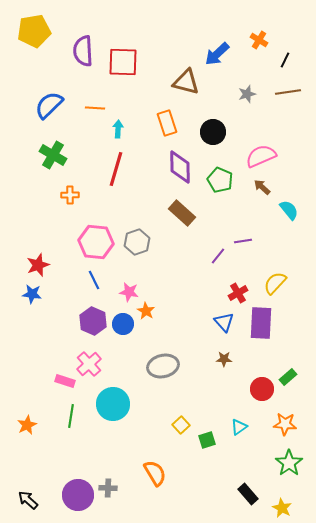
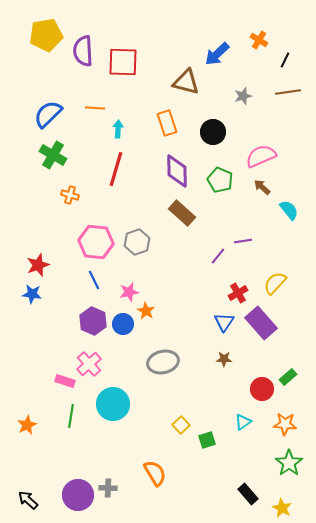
yellow pentagon at (34, 31): moved 12 px right, 4 px down
gray star at (247, 94): moved 4 px left, 2 px down
blue semicircle at (49, 105): moved 1 px left, 9 px down
purple diamond at (180, 167): moved 3 px left, 4 px down
orange cross at (70, 195): rotated 18 degrees clockwise
pink star at (129, 292): rotated 24 degrees counterclockwise
blue triangle at (224, 322): rotated 15 degrees clockwise
purple rectangle at (261, 323): rotated 44 degrees counterclockwise
gray ellipse at (163, 366): moved 4 px up
cyan triangle at (239, 427): moved 4 px right, 5 px up
